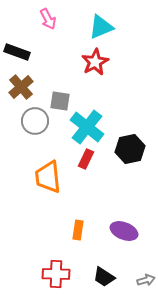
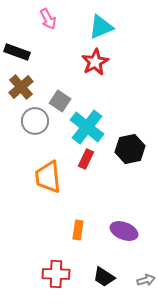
gray square: rotated 25 degrees clockwise
